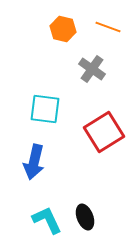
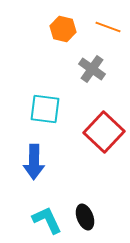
red square: rotated 15 degrees counterclockwise
blue arrow: rotated 12 degrees counterclockwise
